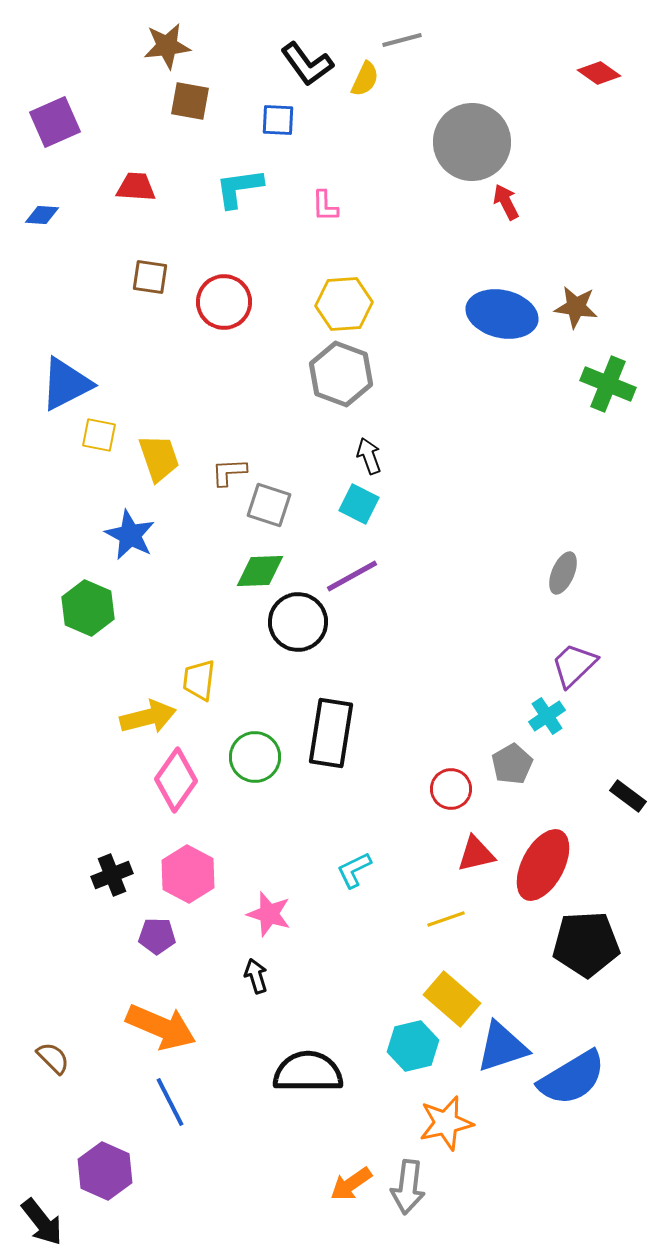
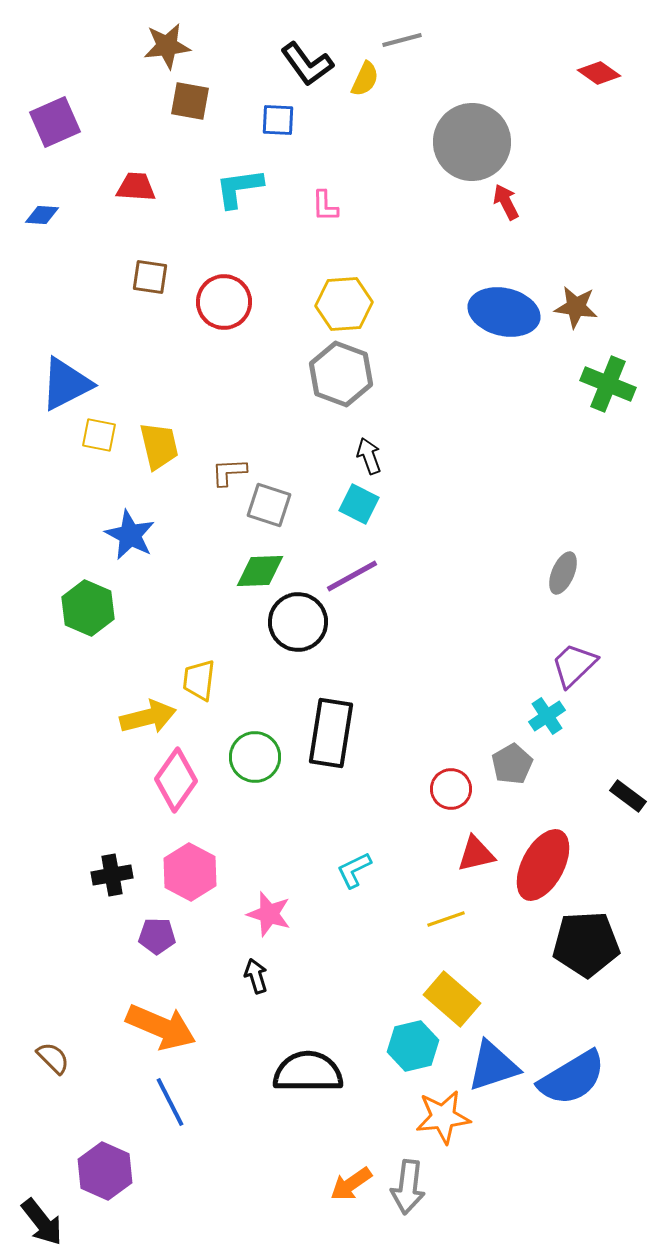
blue ellipse at (502, 314): moved 2 px right, 2 px up
yellow trapezoid at (159, 458): moved 12 px up; rotated 6 degrees clockwise
pink hexagon at (188, 874): moved 2 px right, 2 px up
black cross at (112, 875): rotated 12 degrees clockwise
blue triangle at (502, 1047): moved 9 px left, 19 px down
orange star at (446, 1123): moved 3 px left, 6 px up; rotated 6 degrees clockwise
